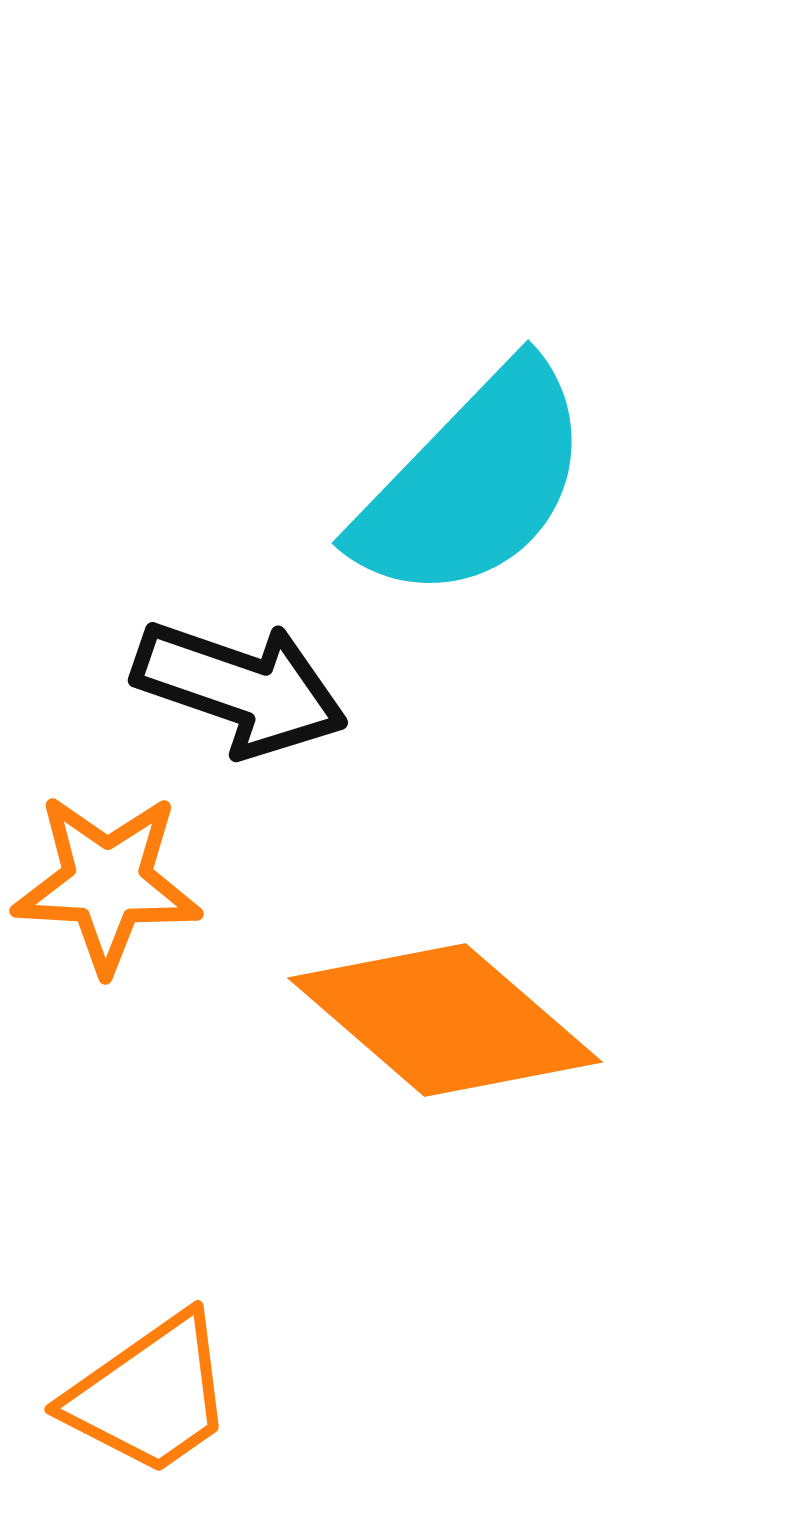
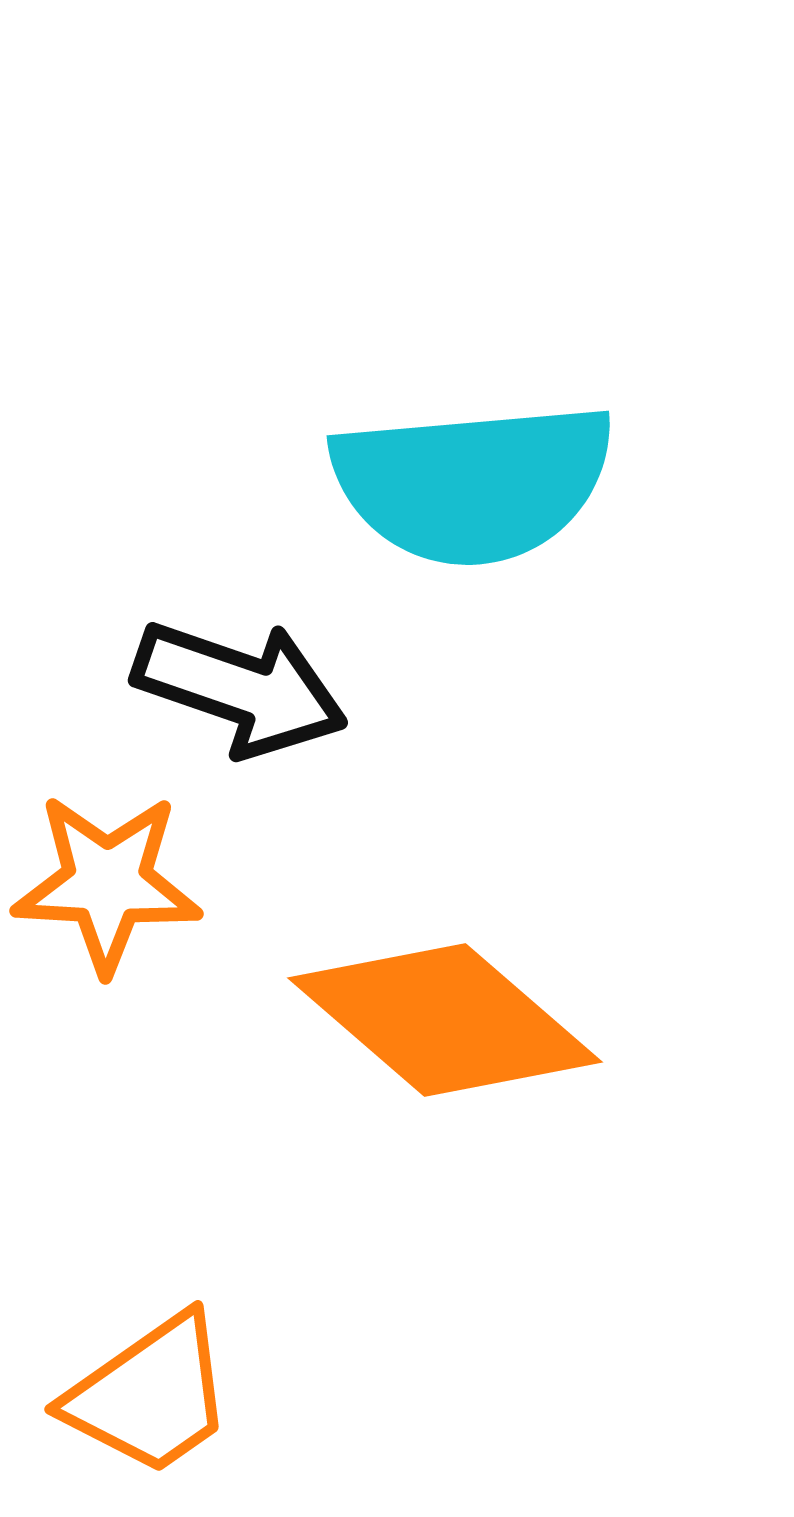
cyan semicircle: rotated 41 degrees clockwise
